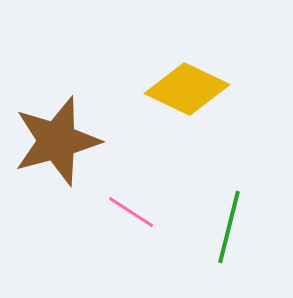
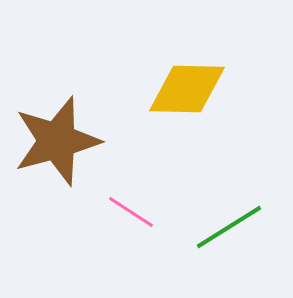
yellow diamond: rotated 24 degrees counterclockwise
green line: rotated 44 degrees clockwise
